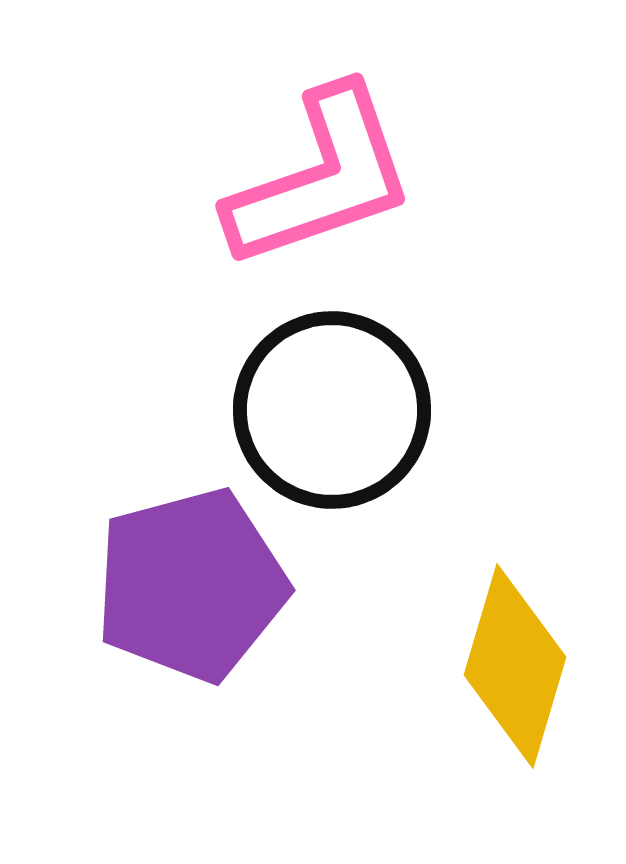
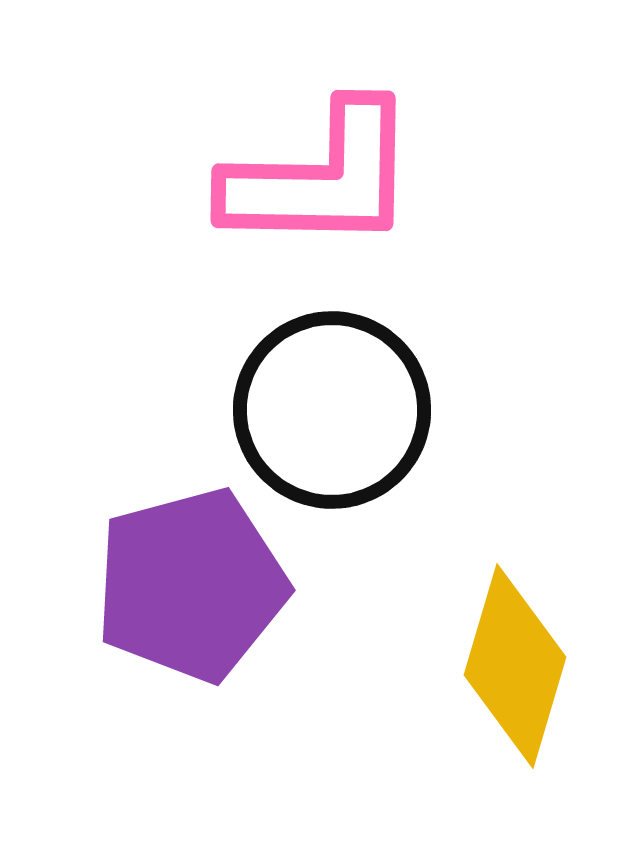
pink L-shape: rotated 20 degrees clockwise
